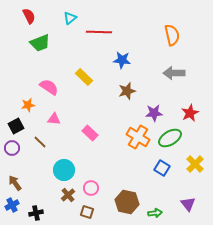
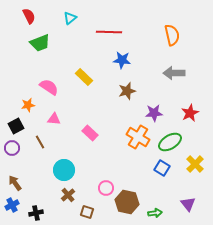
red line: moved 10 px right
green ellipse: moved 4 px down
brown line: rotated 16 degrees clockwise
pink circle: moved 15 px right
